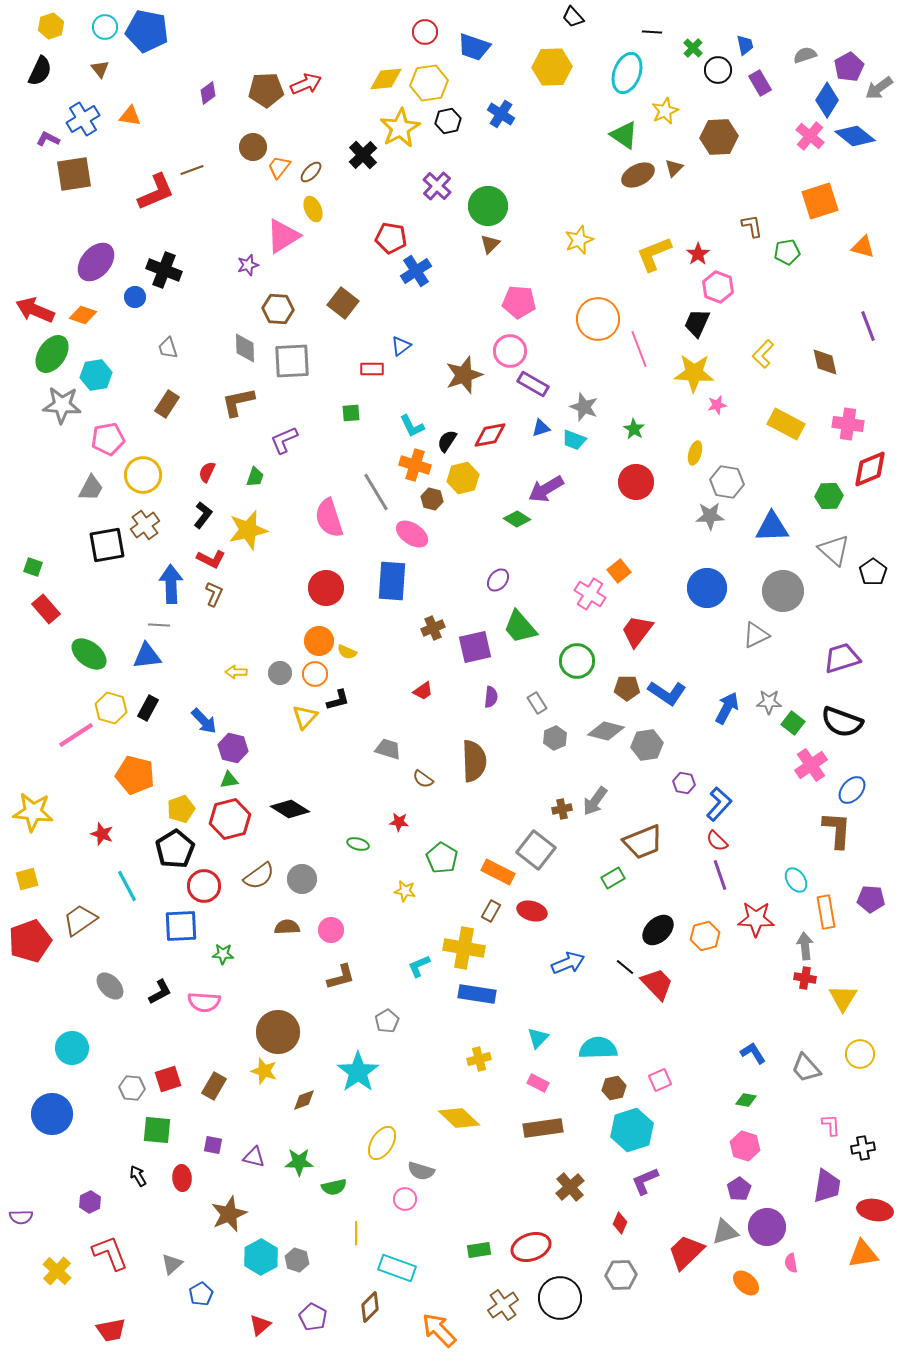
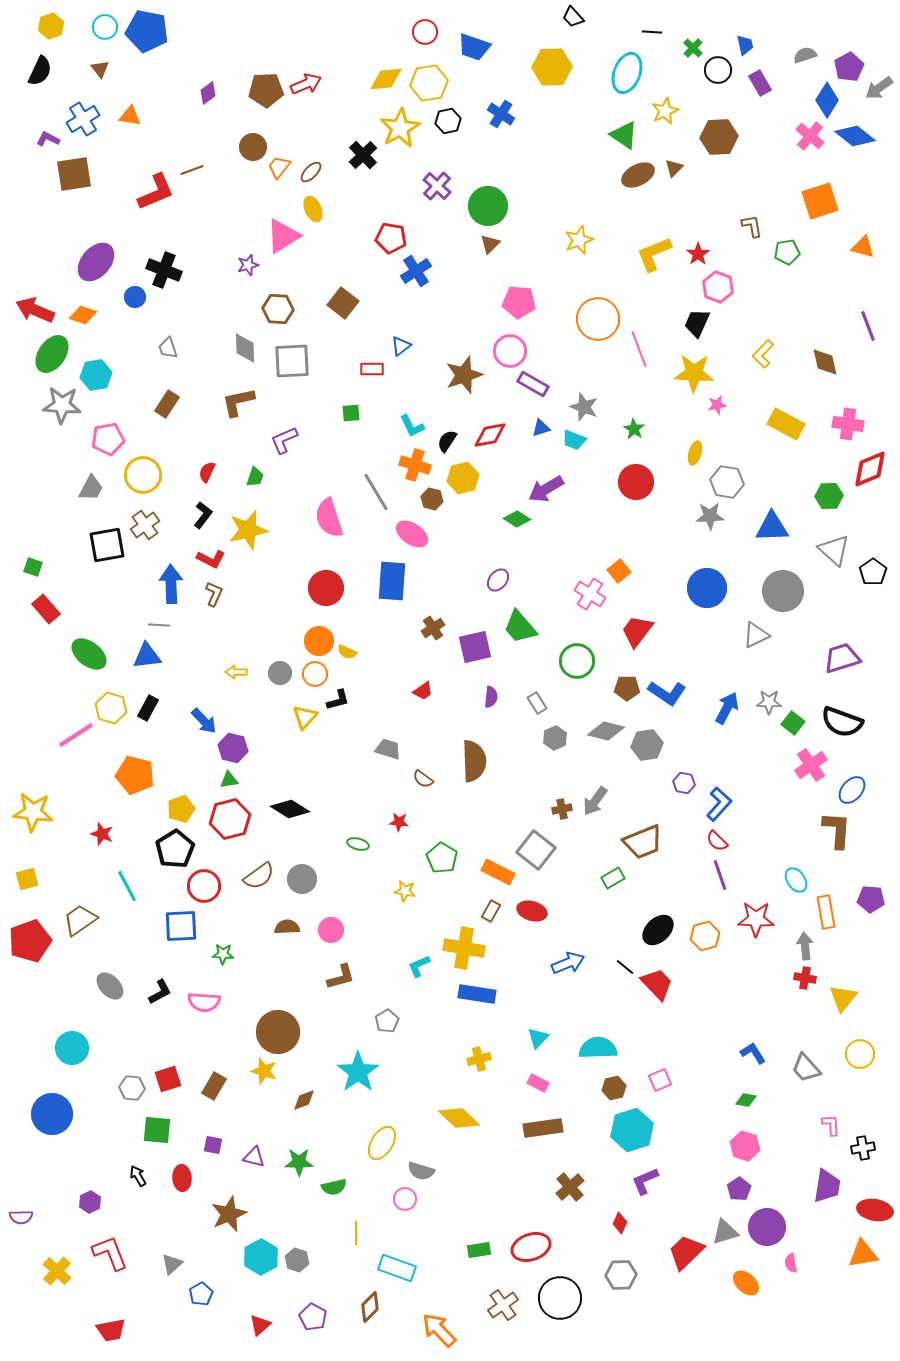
brown cross at (433, 628): rotated 10 degrees counterclockwise
yellow triangle at (843, 998): rotated 8 degrees clockwise
